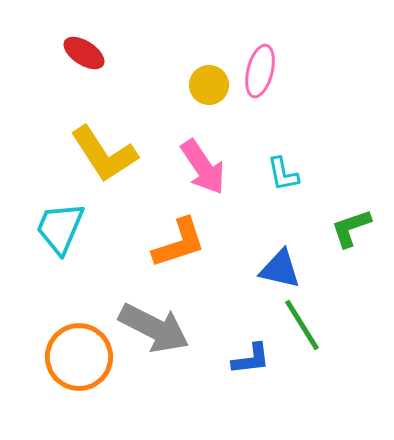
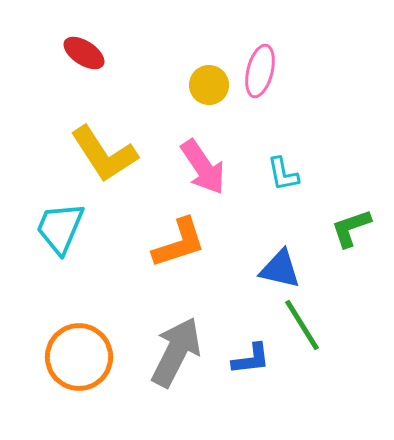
gray arrow: moved 22 px right, 24 px down; rotated 90 degrees counterclockwise
